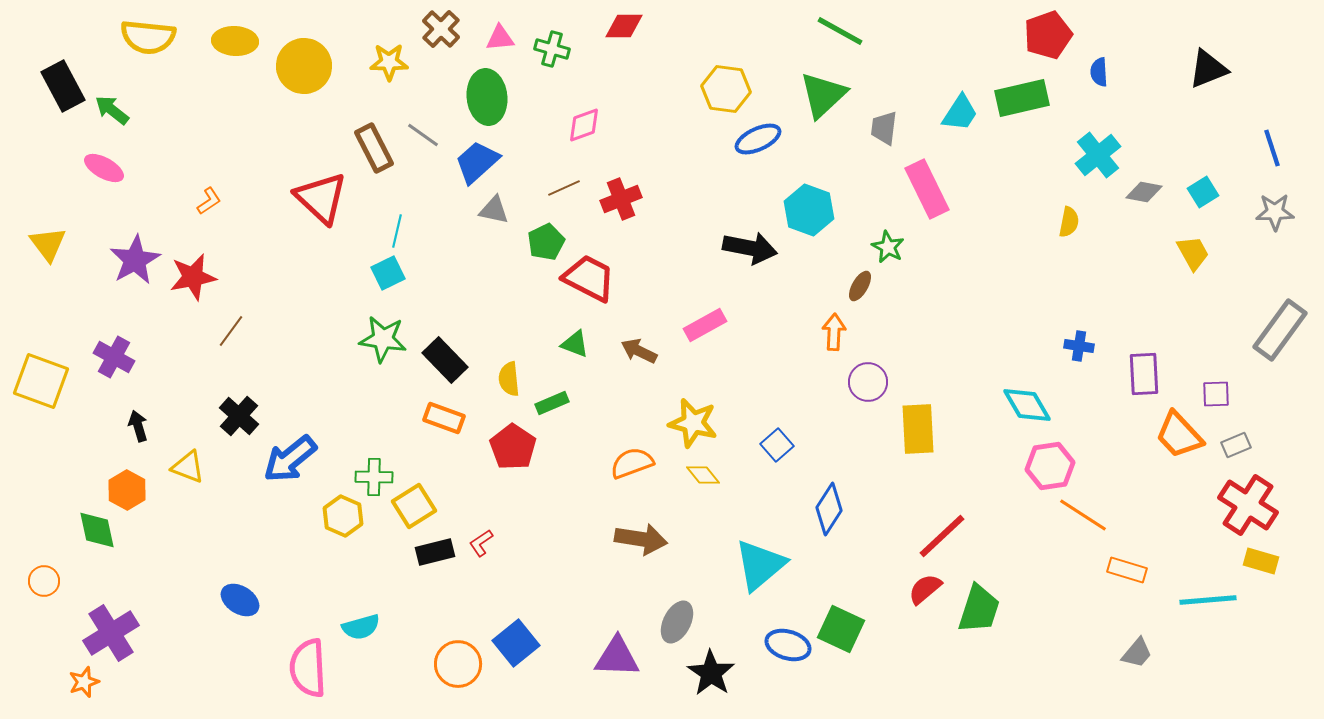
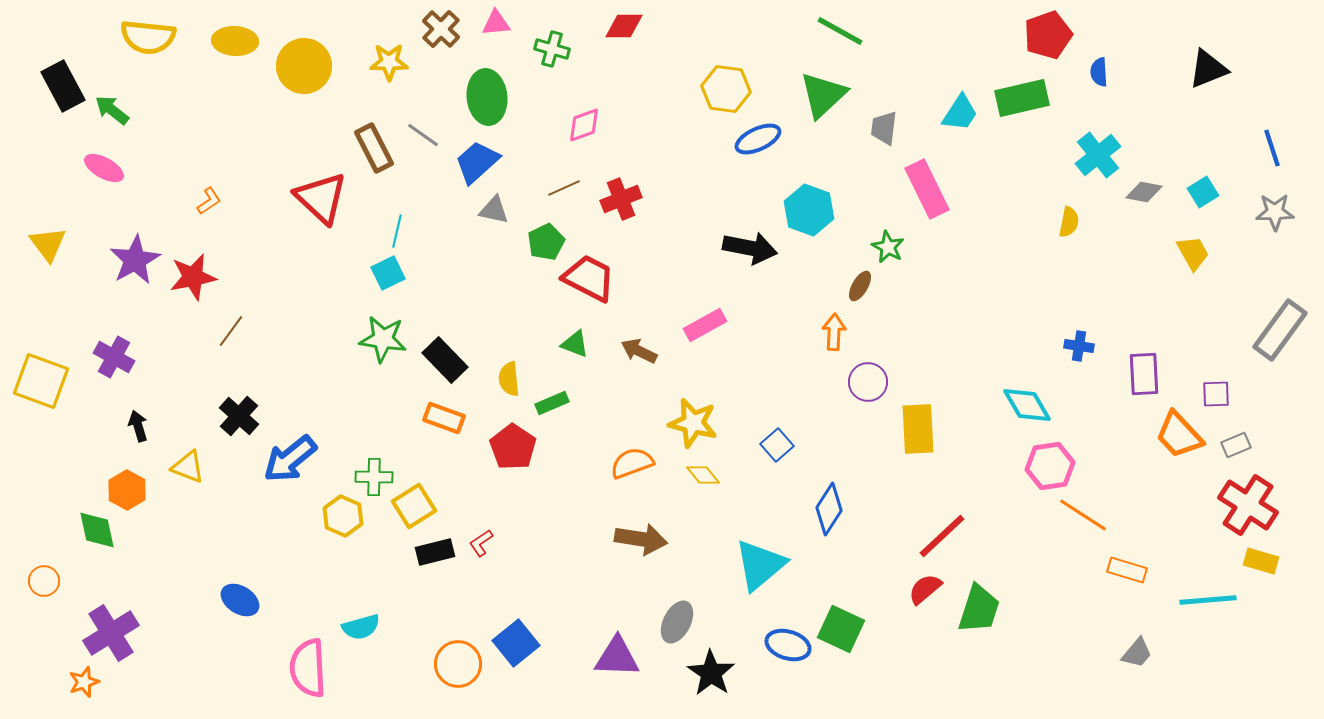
pink triangle at (500, 38): moved 4 px left, 15 px up
